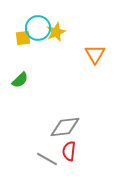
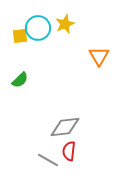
yellow star: moved 9 px right, 8 px up
yellow square: moved 3 px left, 2 px up
orange triangle: moved 4 px right, 2 px down
gray line: moved 1 px right, 1 px down
